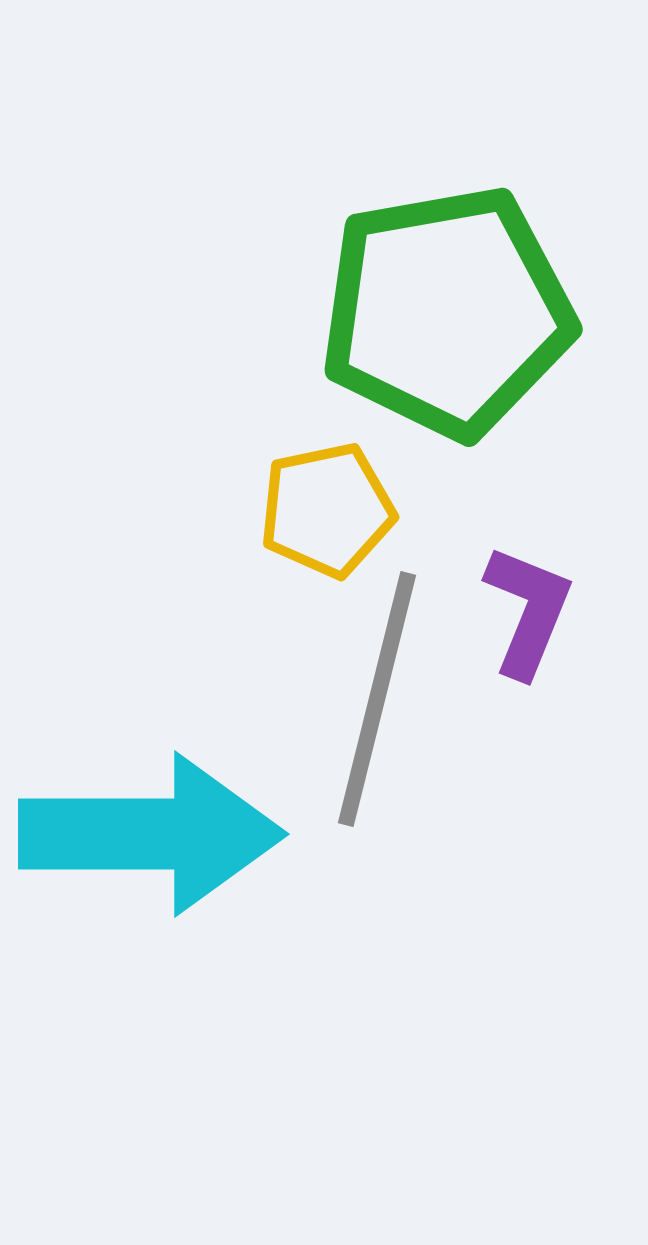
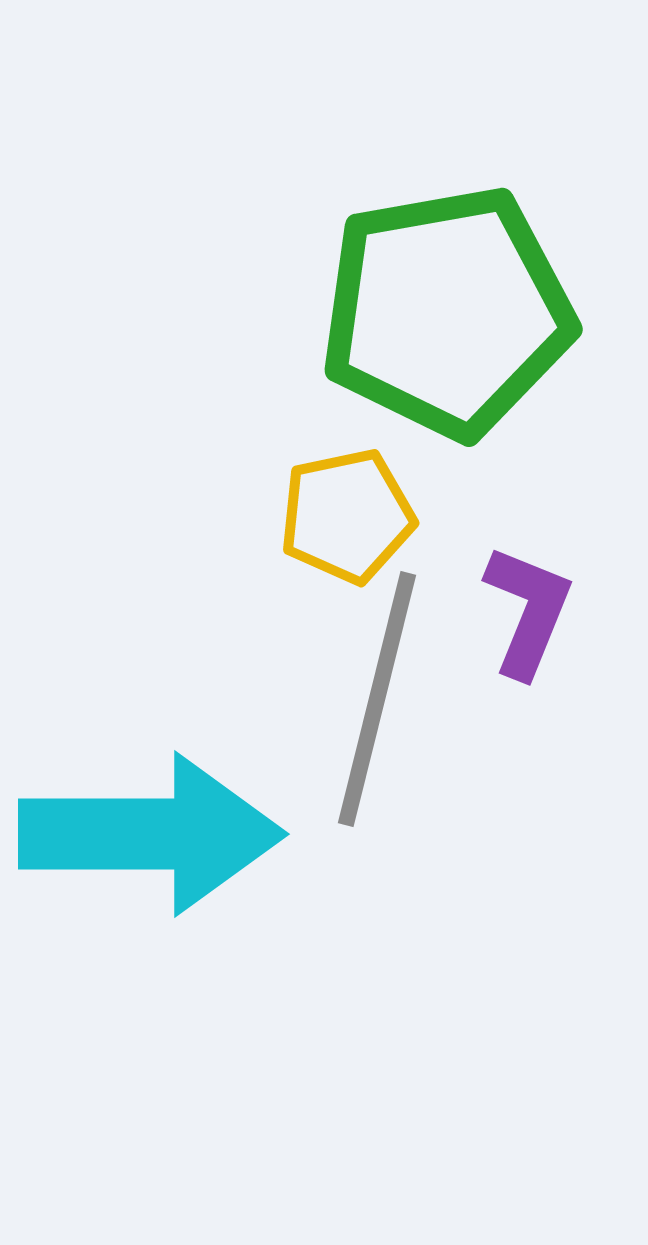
yellow pentagon: moved 20 px right, 6 px down
